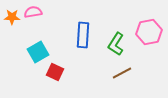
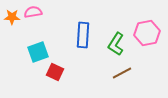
pink hexagon: moved 2 px left, 1 px down
cyan square: rotated 10 degrees clockwise
